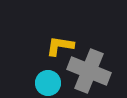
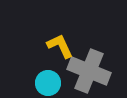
yellow L-shape: rotated 56 degrees clockwise
